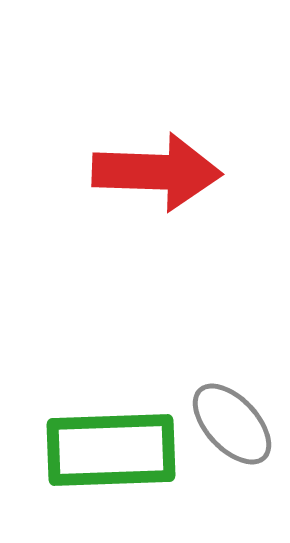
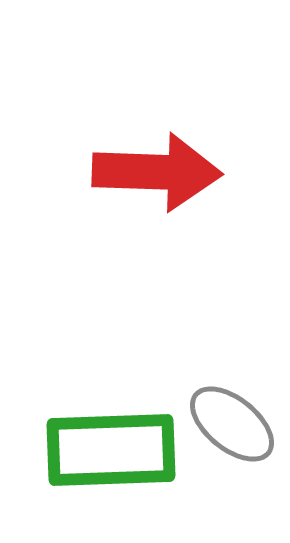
gray ellipse: rotated 8 degrees counterclockwise
